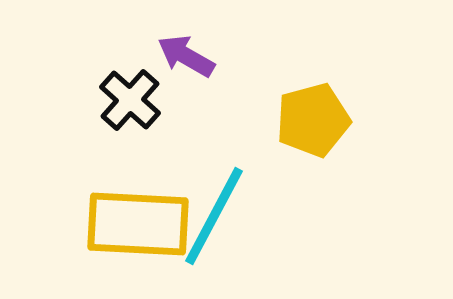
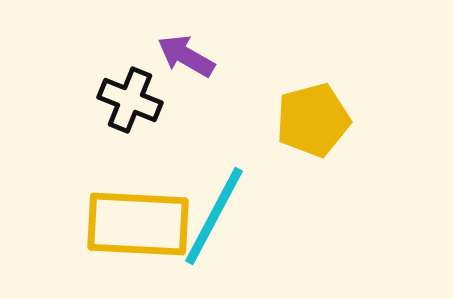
black cross: rotated 20 degrees counterclockwise
